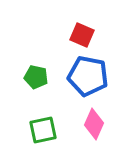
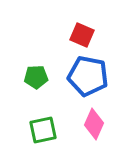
green pentagon: rotated 15 degrees counterclockwise
